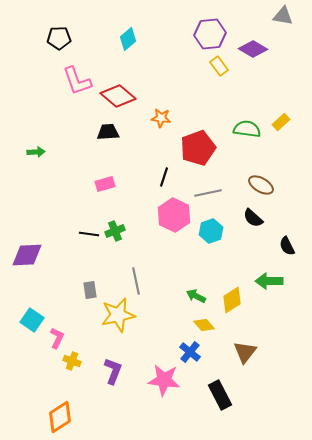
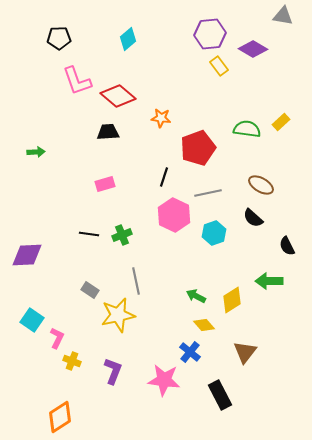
green cross at (115, 231): moved 7 px right, 4 px down
cyan hexagon at (211, 231): moved 3 px right, 2 px down
gray rectangle at (90, 290): rotated 48 degrees counterclockwise
